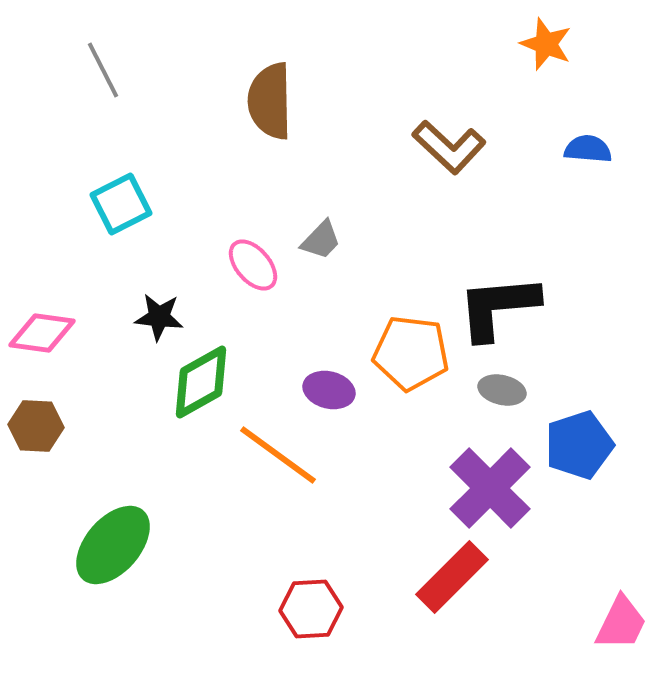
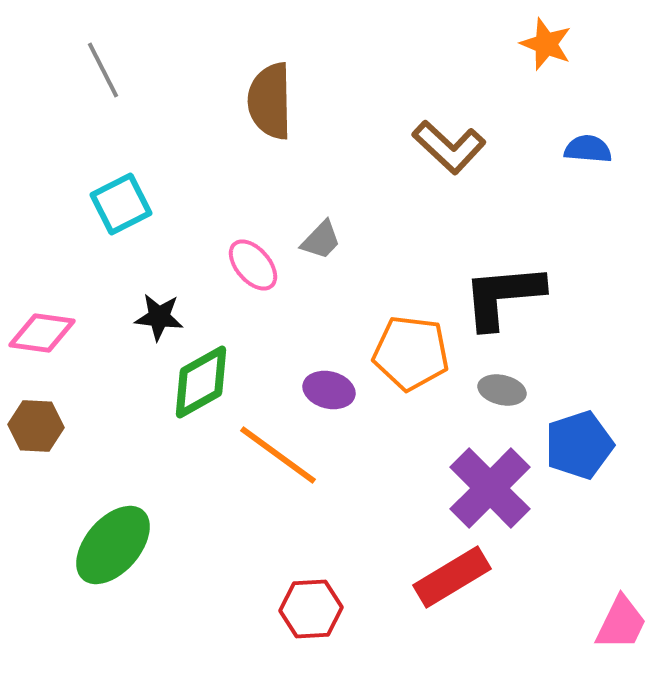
black L-shape: moved 5 px right, 11 px up
red rectangle: rotated 14 degrees clockwise
